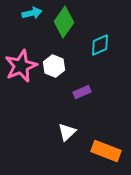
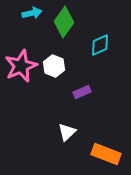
orange rectangle: moved 3 px down
